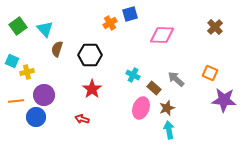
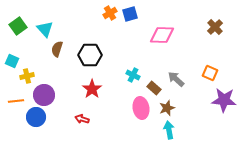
orange cross: moved 10 px up
yellow cross: moved 4 px down
pink ellipse: rotated 30 degrees counterclockwise
